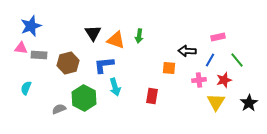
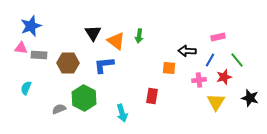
orange triangle: moved 1 px down; rotated 18 degrees clockwise
brown hexagon: rotated 15 degrees clockwise
red star: moved 3 px up
cyan arrow: moved 7 px right, 26 px down
black star: moved 1 px right, 5 px up; rotated 24 degrees counterclockwise
